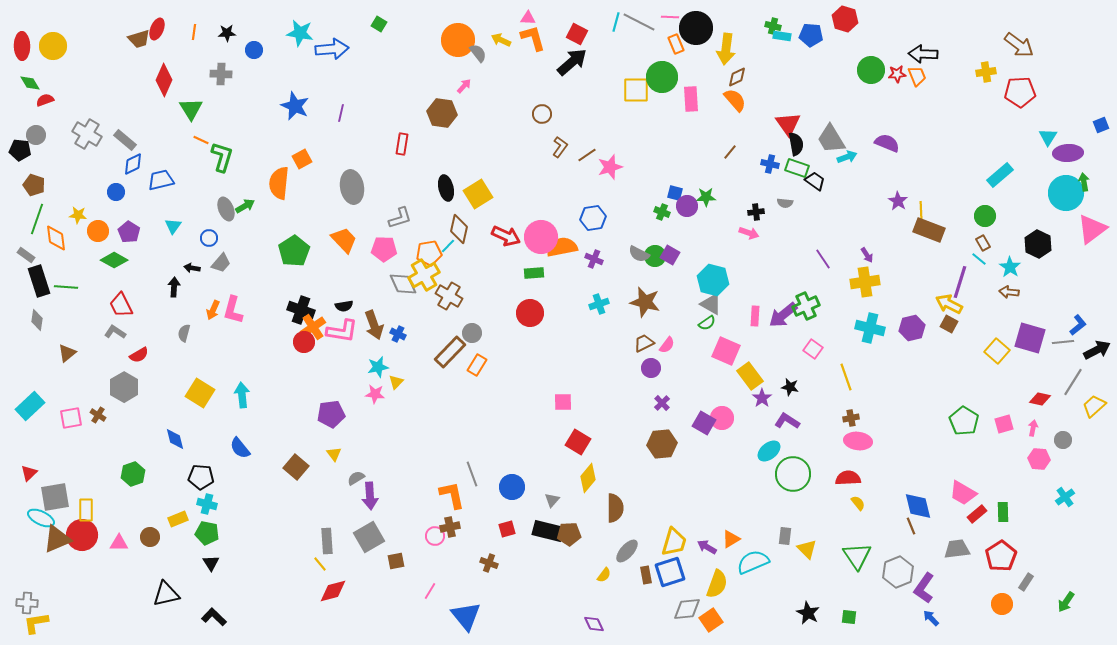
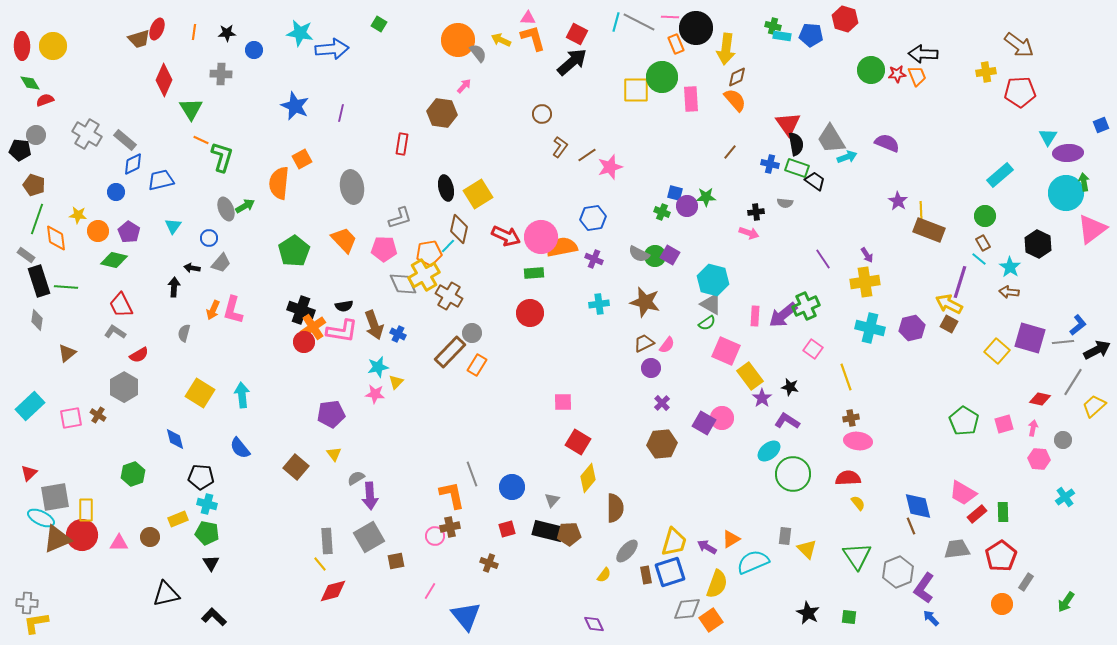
green diamond at (114, 260): rotated 16 degrees counterclockwise
cyan cross at (599, 304): rotated 12 degrees clockwise
